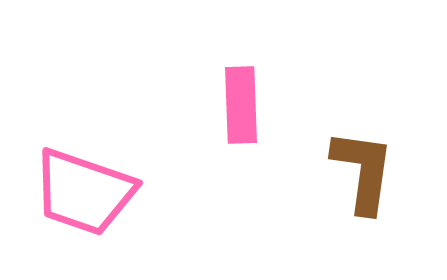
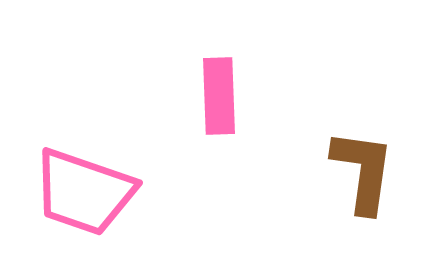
pink rectangle: moved 22 px left, 9 px up
